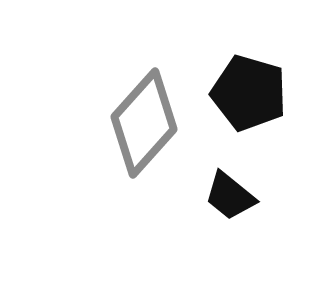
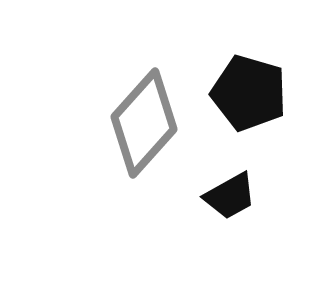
black trapezoid: rotated 68 degrees counterclockwise
